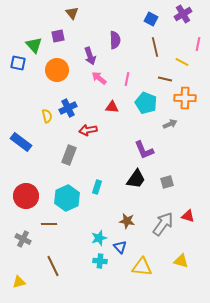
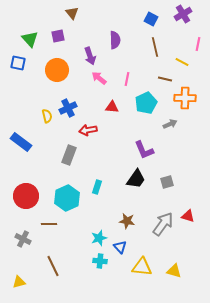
green triangle at (34, 45): moved 4 px left, 6 px up
cyan pentagon at (146, 103): rotated 25 degrees clockwise
yellow triangle at (181, 261): moved 7 px left, 10 px down
